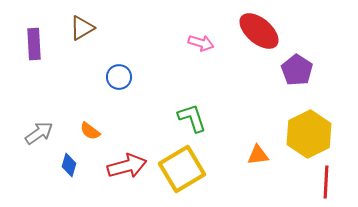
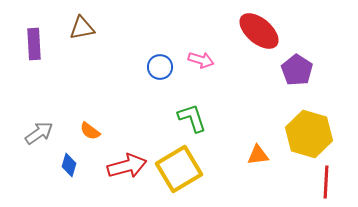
brown triangle: rotated 20 degrees clockwise
pink arrow: moved 17 px down
blue circle: moved 41 px right, 10 px up
yellow hexagon: rotated 18 degrees counterclockwise
yellow square: moved 3 px left
